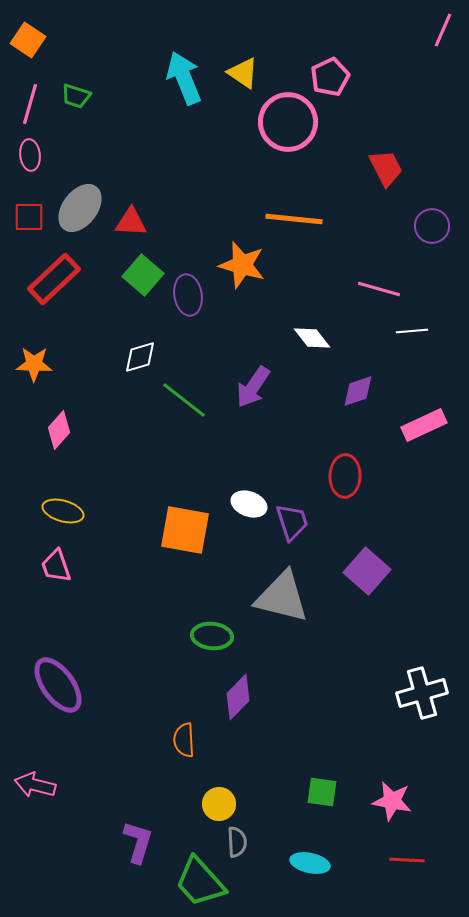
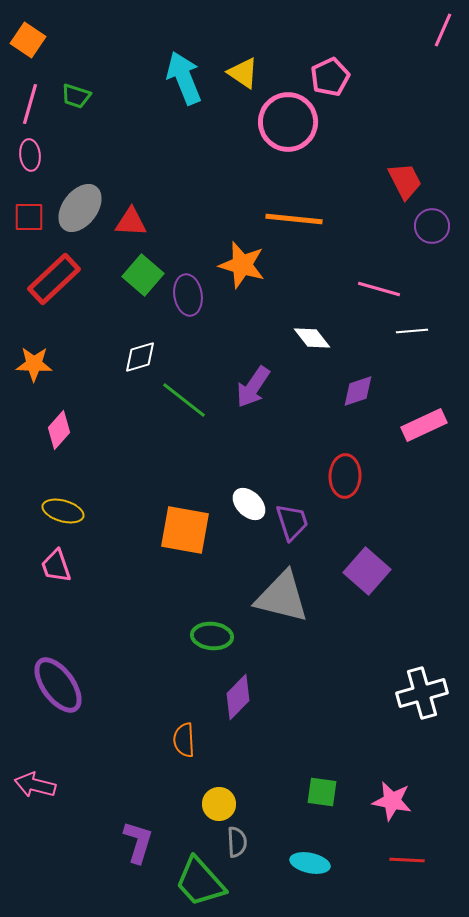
red trapezoid at (386, 168): moved 19 px right, 13 px down
white ellipse at (249, 504): rotated 24 degrees clockwise
